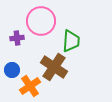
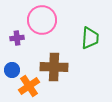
pink circle: moved 1 px right, 1 px up
green trapezoid: moved 19 px right, 3 px up
brown cross: rotated 32 degrees counterclockwise
orange cross: moved 1 px left
